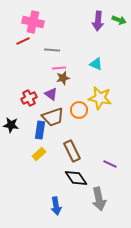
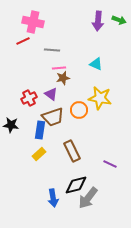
black diamond: moved 7 px down; rotated 70 degrees counterclockwise
gray arrow: moved 11 px left, 1 px up; rotated 50 degrees clockwise
blue arrow: moved 3 px left, 8 px up
